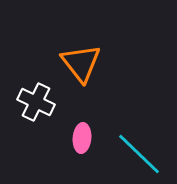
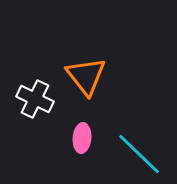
orange triangle: moved 5 px right, 13 px down
white cross: moved 1 px left, 3 px up
